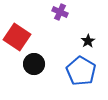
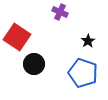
blue pentagon: moved 2 px right, 2 px down; rotated 12 degrees counterclockwise
